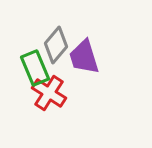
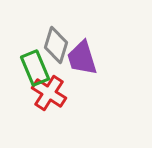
gray diamond: rotated 24 degrees counterclockwise
purple trapezoid: moved 2 px left, 1 px down
